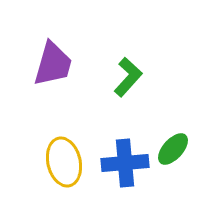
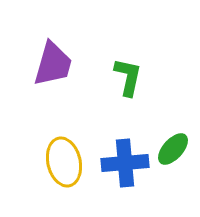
green L-shape: rotated 30 degrees counterclockwise
